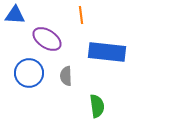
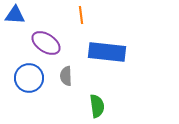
purple ellipse: moved 1 px left, 4 px down
blue circle: moved 5 px down
